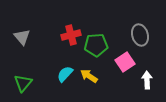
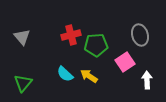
cyan semicircle: rotated 90 degrees counterclockwise
